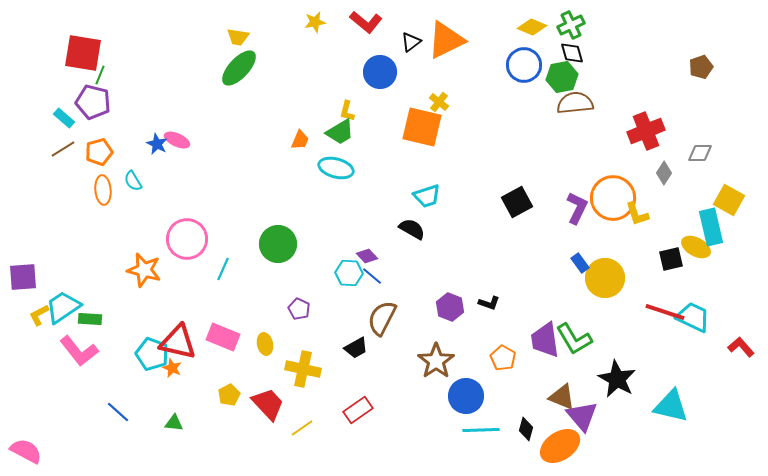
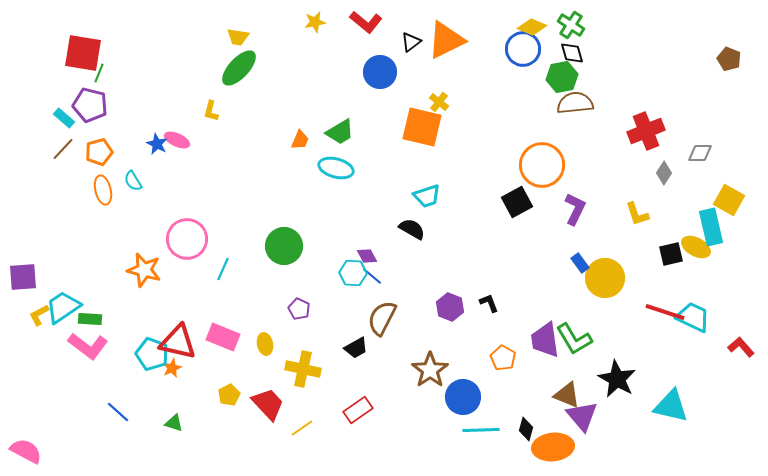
green cross at (571, 25): rotated 32 degrees counterclockwise
blue circle at (524, 65): moved 1 px left, 16 px up
brown pentagon at (701, 67): moved 28 px right, 8 px up; rotated 30 degrees counterclockwise
green line at (100, 75): moved 1 px left, 2 px up
purple pentagon at (93, 102): moved 3 px left, 3 px down
yellow L-shape at (347, 111): moved 136 px left
brown line at (63, 149): rotated 15 degrees counterclockwise
orange ellipse at (103, 190): rotated 8 degrees counterclockwise
orange circle at (613, 198): moved 71 px left, 33 px up
purple L-shape at (577, 208): moved 2 px left, 1 px down
green circle at (278, 244): moved 6 px right, 2 px down
purple diamond at (367, 256): rotated 15 degrees clockwise
black square at (671, 259): moved 5 px up
cyan hexagon at (349, 273): moved 4 px right
black L-shape at (489, 303): rotated 130 degrees counterclockwise
pink L-shape at (79, 351): moved 9 px right, 5 px up; rotated 15 degrees counterclockwise
brown star at (436, 361): moved 6 px left, 9 px down
orange star at (172, 368): rotated 24 degrees clockwise
blue circle at (466, 396): moved 3 px left, 1 px down
brown triangle at (562, 397): moved 5 px right, 2 px up
green triangle at (174, 423): rotated 12 degrees clockwise
orange ellipse at (560, 446): moved 7 px left, 1 px down; rotated 27 degrees clockwise
